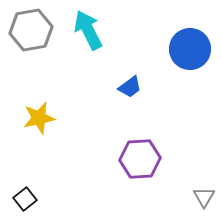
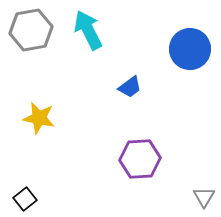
yellow star: rotated 24 degrees clockwise
